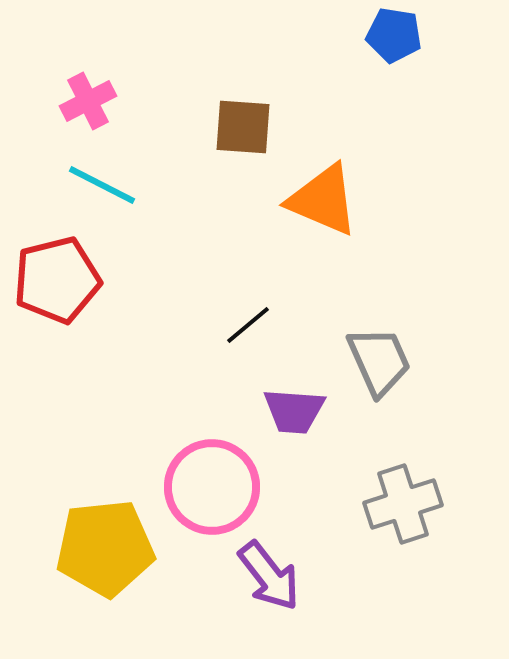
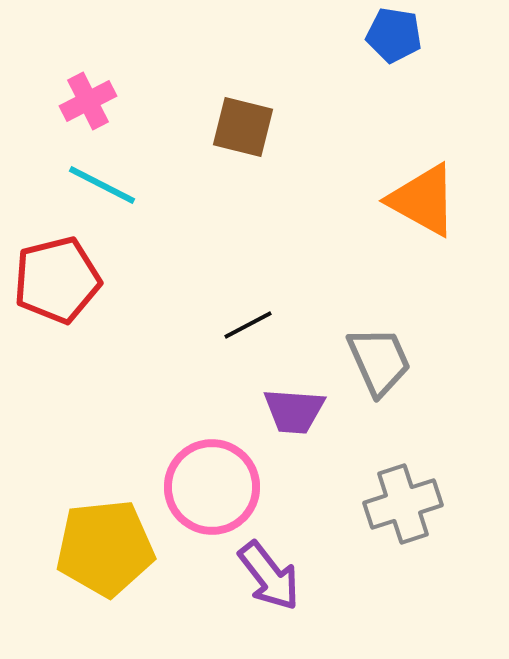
brown square: rotated 10 degrees clockwise
orange triangle: moved 100 px right; rotated 6 degrees clockwise
black line: rotated 12 degrees clockwise
